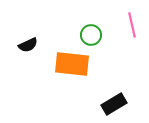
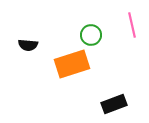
black semicircle: rotated 30 degrees clockwise
orange rectangle: rotated 24 degrees counterclockwise
black rectangle: rotated 10 degrees clockwise
